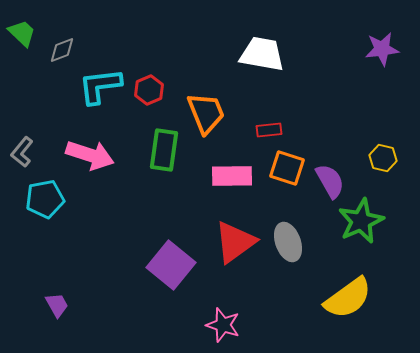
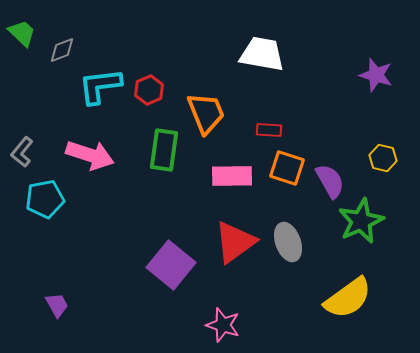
purple star: moved 6 px left, 26 px down; rotated 24 degrees clockwise
red rectangle: rotated 10 degrees clockwise
